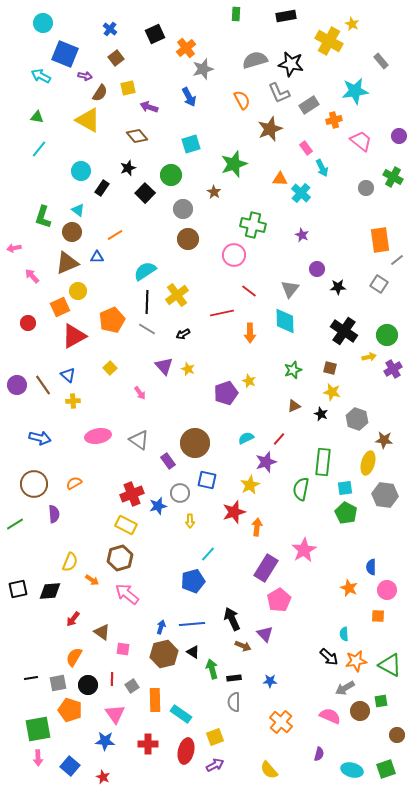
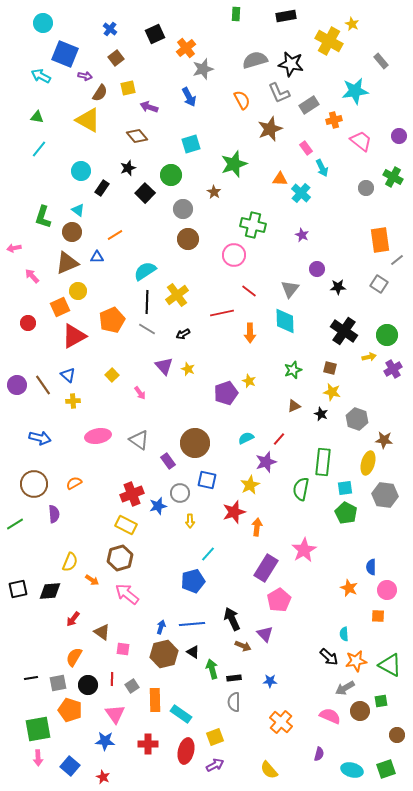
yellow square at (110, 368): moved 2 px right, 7 px down
